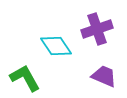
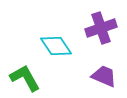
purple cross: moved 4 px right, 1 px up
